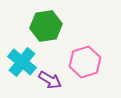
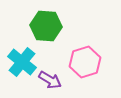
green hexagon: rotated 12 degrees clockwise
